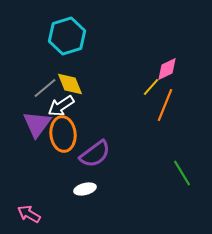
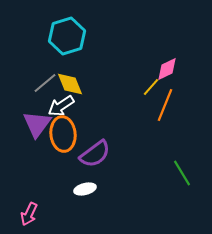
gray line: moved 5 px up
pink arrow: rotated 95 degrees counterclockwise
